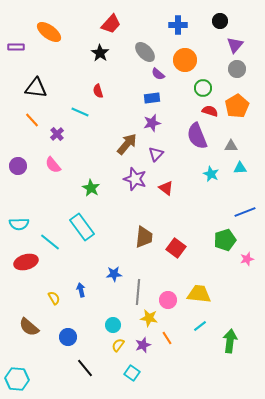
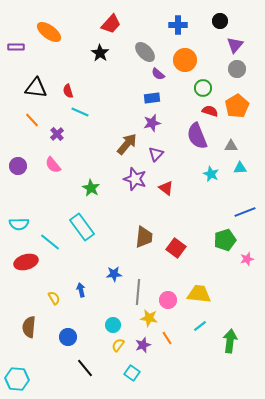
red semicircle at (98, 91): moved 30 px left
brown semicircle at (29, 327): rotated 55 degrees clockwise
